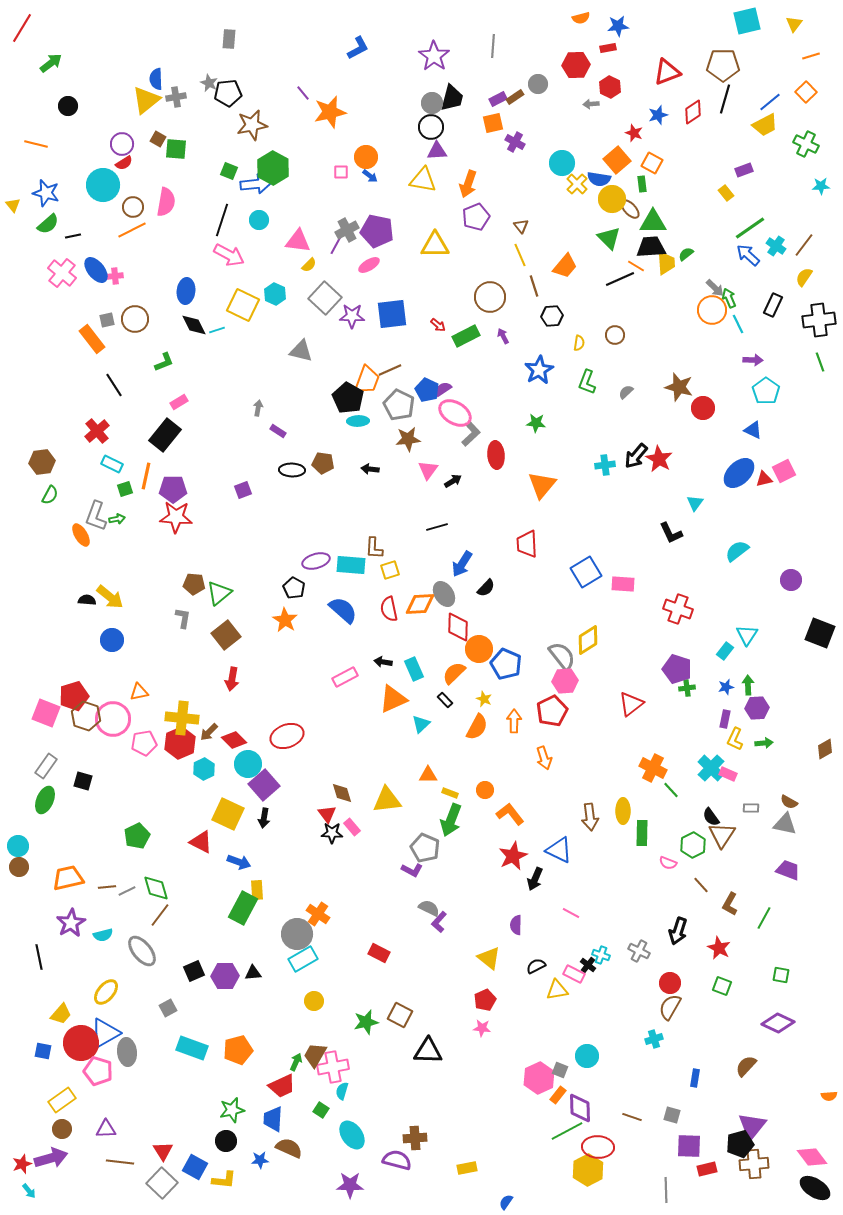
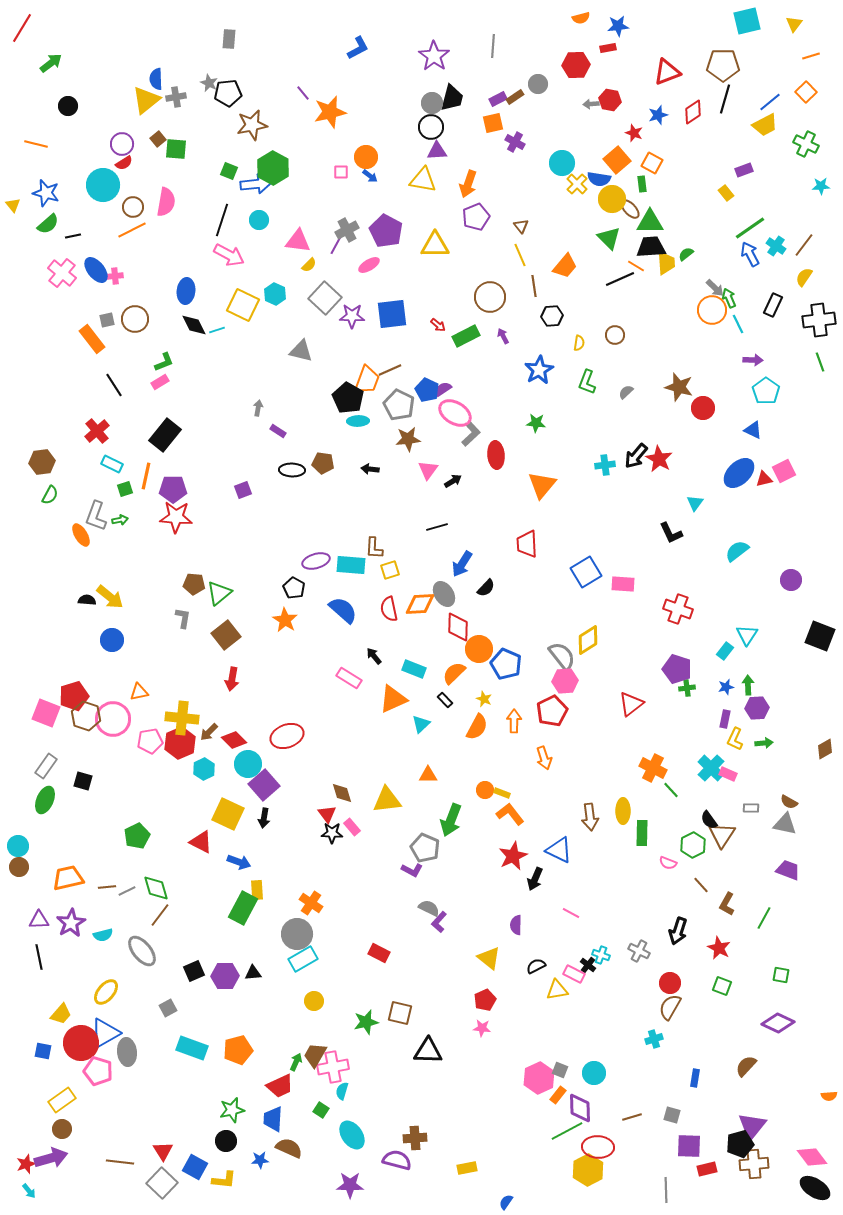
red hexagon at (610, 87): moved 13 px down; rotated 15 degrees counterclockwise
brown square at (158, 139): rotated 21 degrees clockwise
green triangle at (653, 222): moved 3 px left
purple pentagon at (377, 231): moved 9 px right; rotated 16 degrees clockwise
blue arrow at (748, 255): moved 2 px right, 1 px up; rotated 20 degrees clockwise
brown line at (534, 286): rotated 10 degrees clockwise
pink rectangle at (179, 402): moved 19 px left, 20 px up
green arrow at (117, 519): moved 3 px right, 1 px down
black square at (820, 633): moved 3 px down
black arrow at (383, 662): moved 9 px left, 6 px up; rotated 42 degrees clockwise
cyan rectangle at (414, 669): rotated 45 degrees counterclockwise
pink rectangle at (345, 677): moved 4 px right, 1 px down; rotated 60 degrees clockwise
pink pentagon at (144, 743): moved 6 px right, 2 px up
yellow rectangle at (450, 793): moved 52 px right
black semicircle at (711, 817): moved 2 px left, 3 px down
brown L-shape at (730, 904): moved 3 px left
orange cross at (318, 914): moved 7 px left, 11 px up
brown square at (400, 1015): moved 2 px up; rotated 15 degrees counterclockwise
cyan circle at (587, 1056): moved 7 px right, 17 px down
red trapezoid at (282, 1086): moved 2 px left
brown line at (632, 1117): rotated 36 degrees counterclockwise
purple triangle at (106, 1129): moved 67 px left, 209 px up
red star at (22, 1164): moved 4 px right
